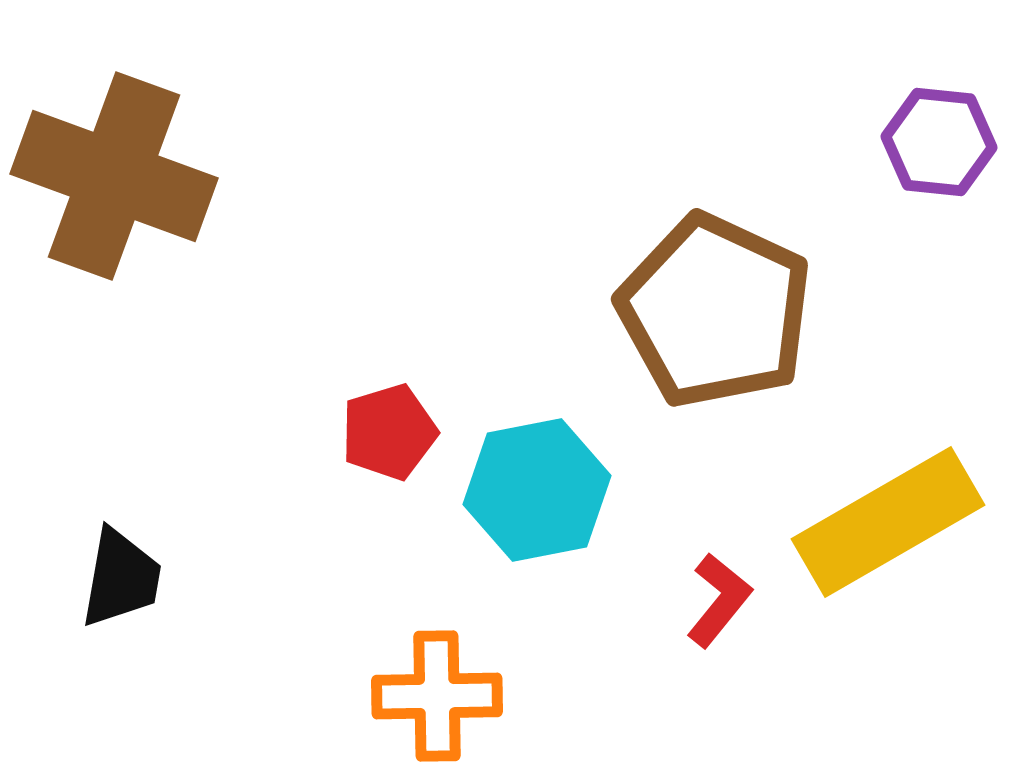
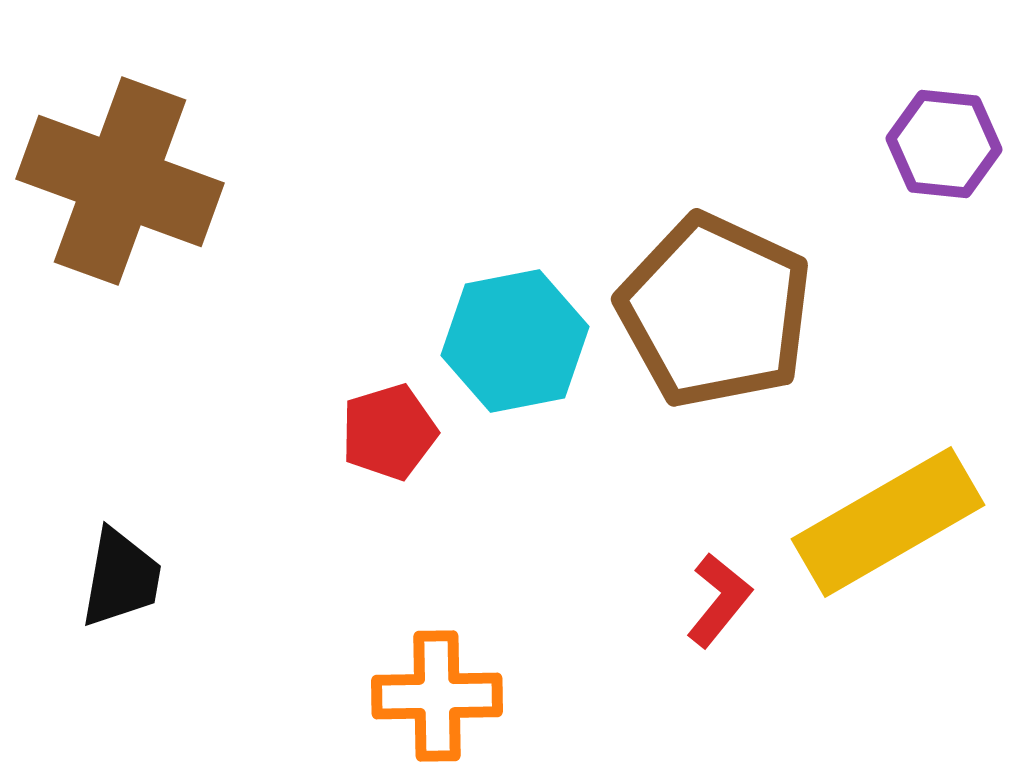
purple hexagon: moved 5 px right, 2 px down
brown cross: moved 6 px right, 5 px down
cyan hexagon: moved 22 px left, 149 px up
